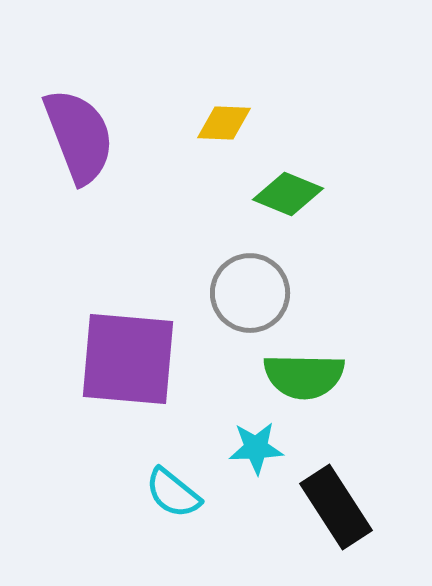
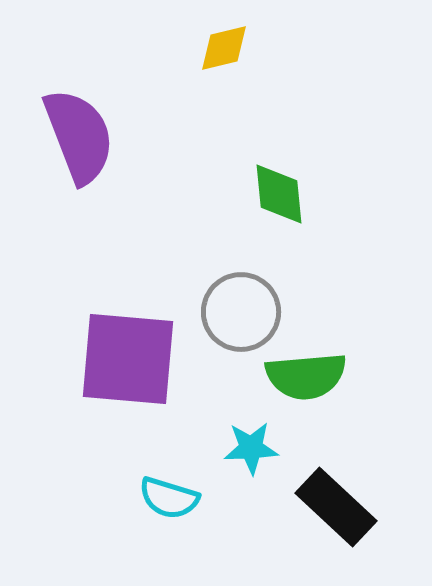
yellow diamond: moved 75 px up; rotated 16 degrees counterclockwise
green diamond: moved 9 px left; rotated 62 degrees clockwise
gray circle: moved 9 px left, 19 px down
green semicircle: moved 2 px right; rotated 6 degrees counterclockwise
cyan star: moved 5 px left
cyan semicircle: moved 4 px left, 5 px down; rotated 22 degrees counterclockwise
black rectangle: rotated 14 degrees counterclockwise
